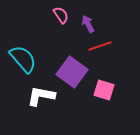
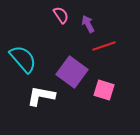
red line: moved 4 px right
